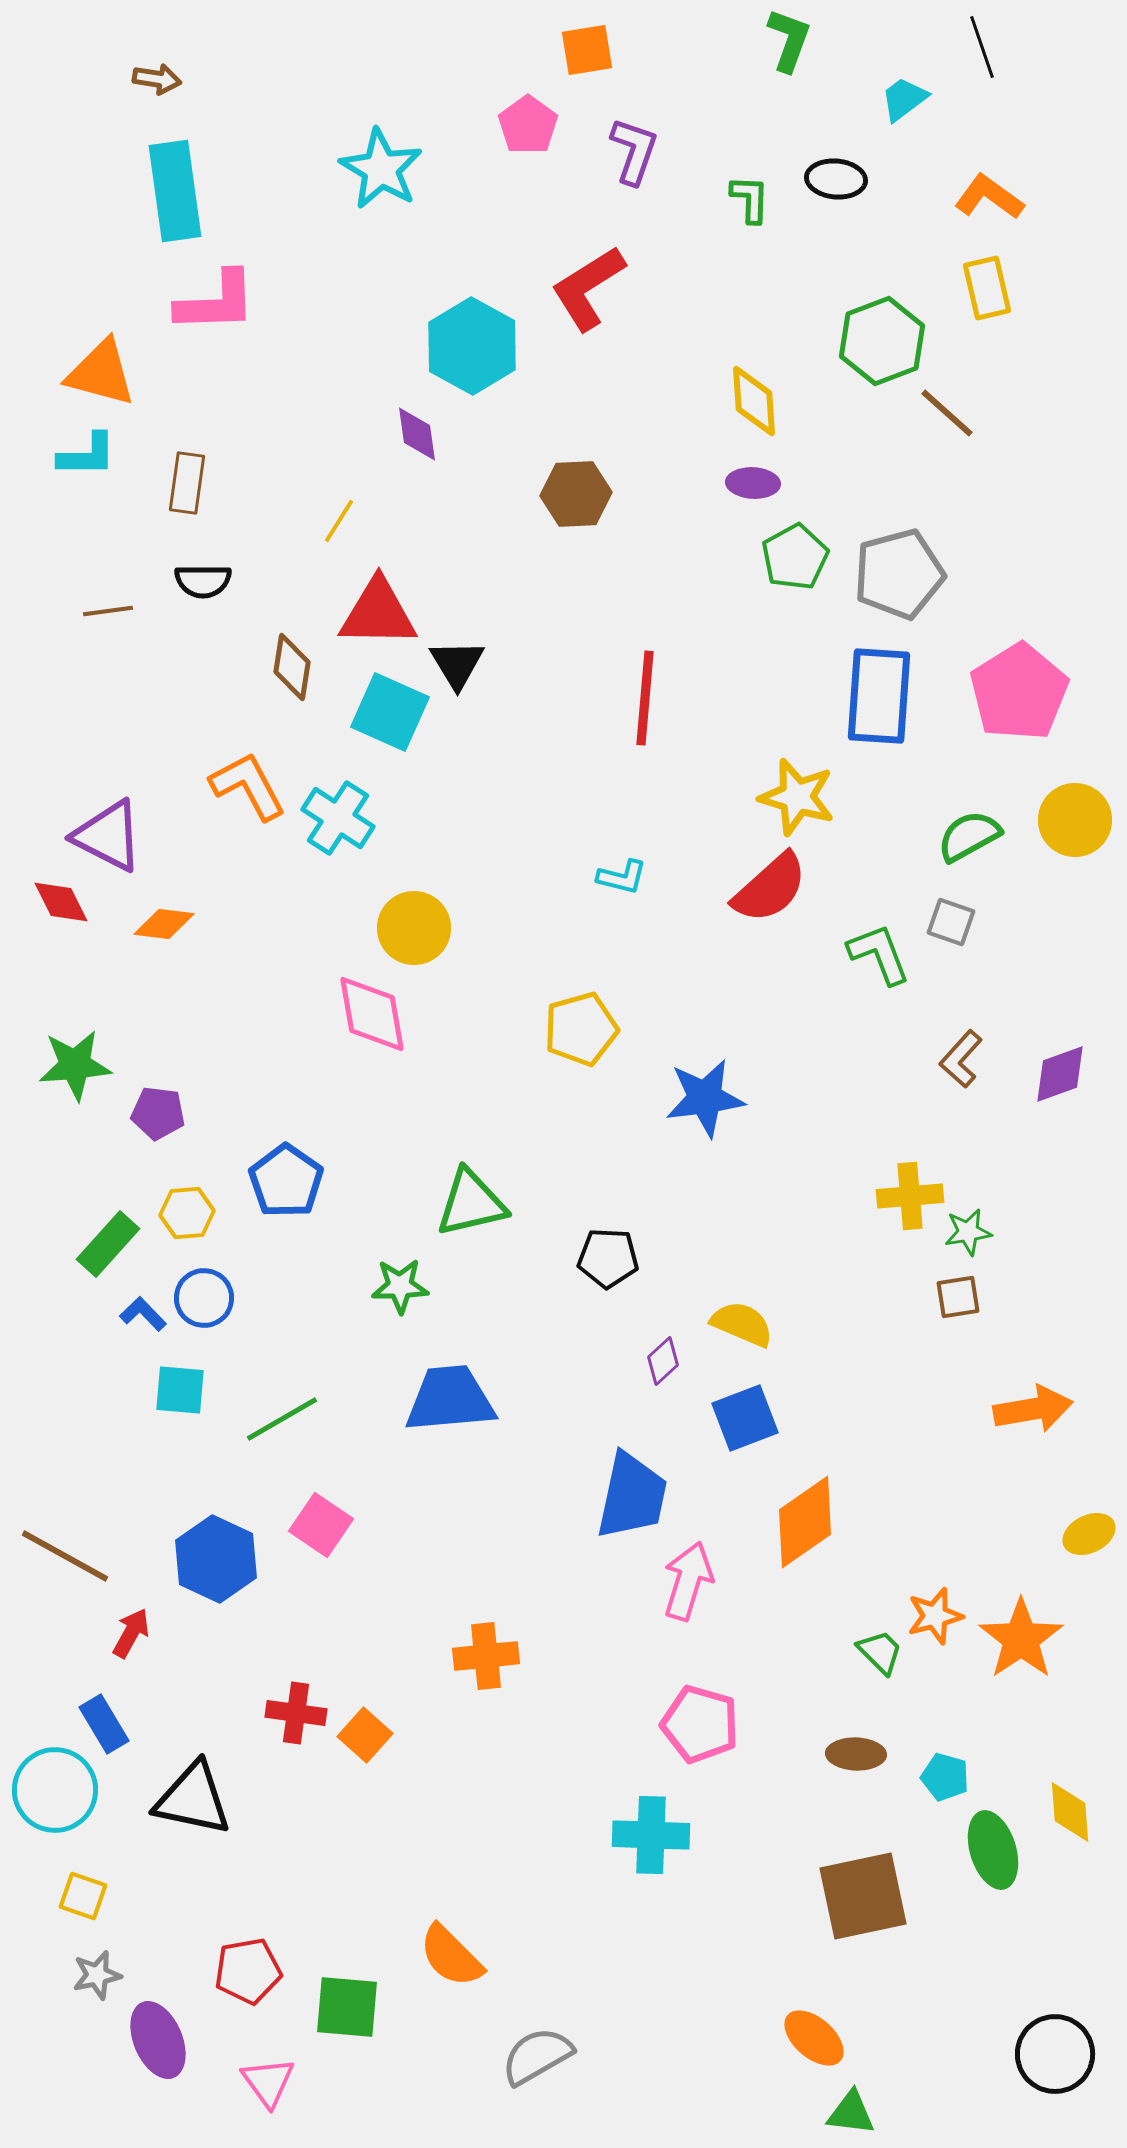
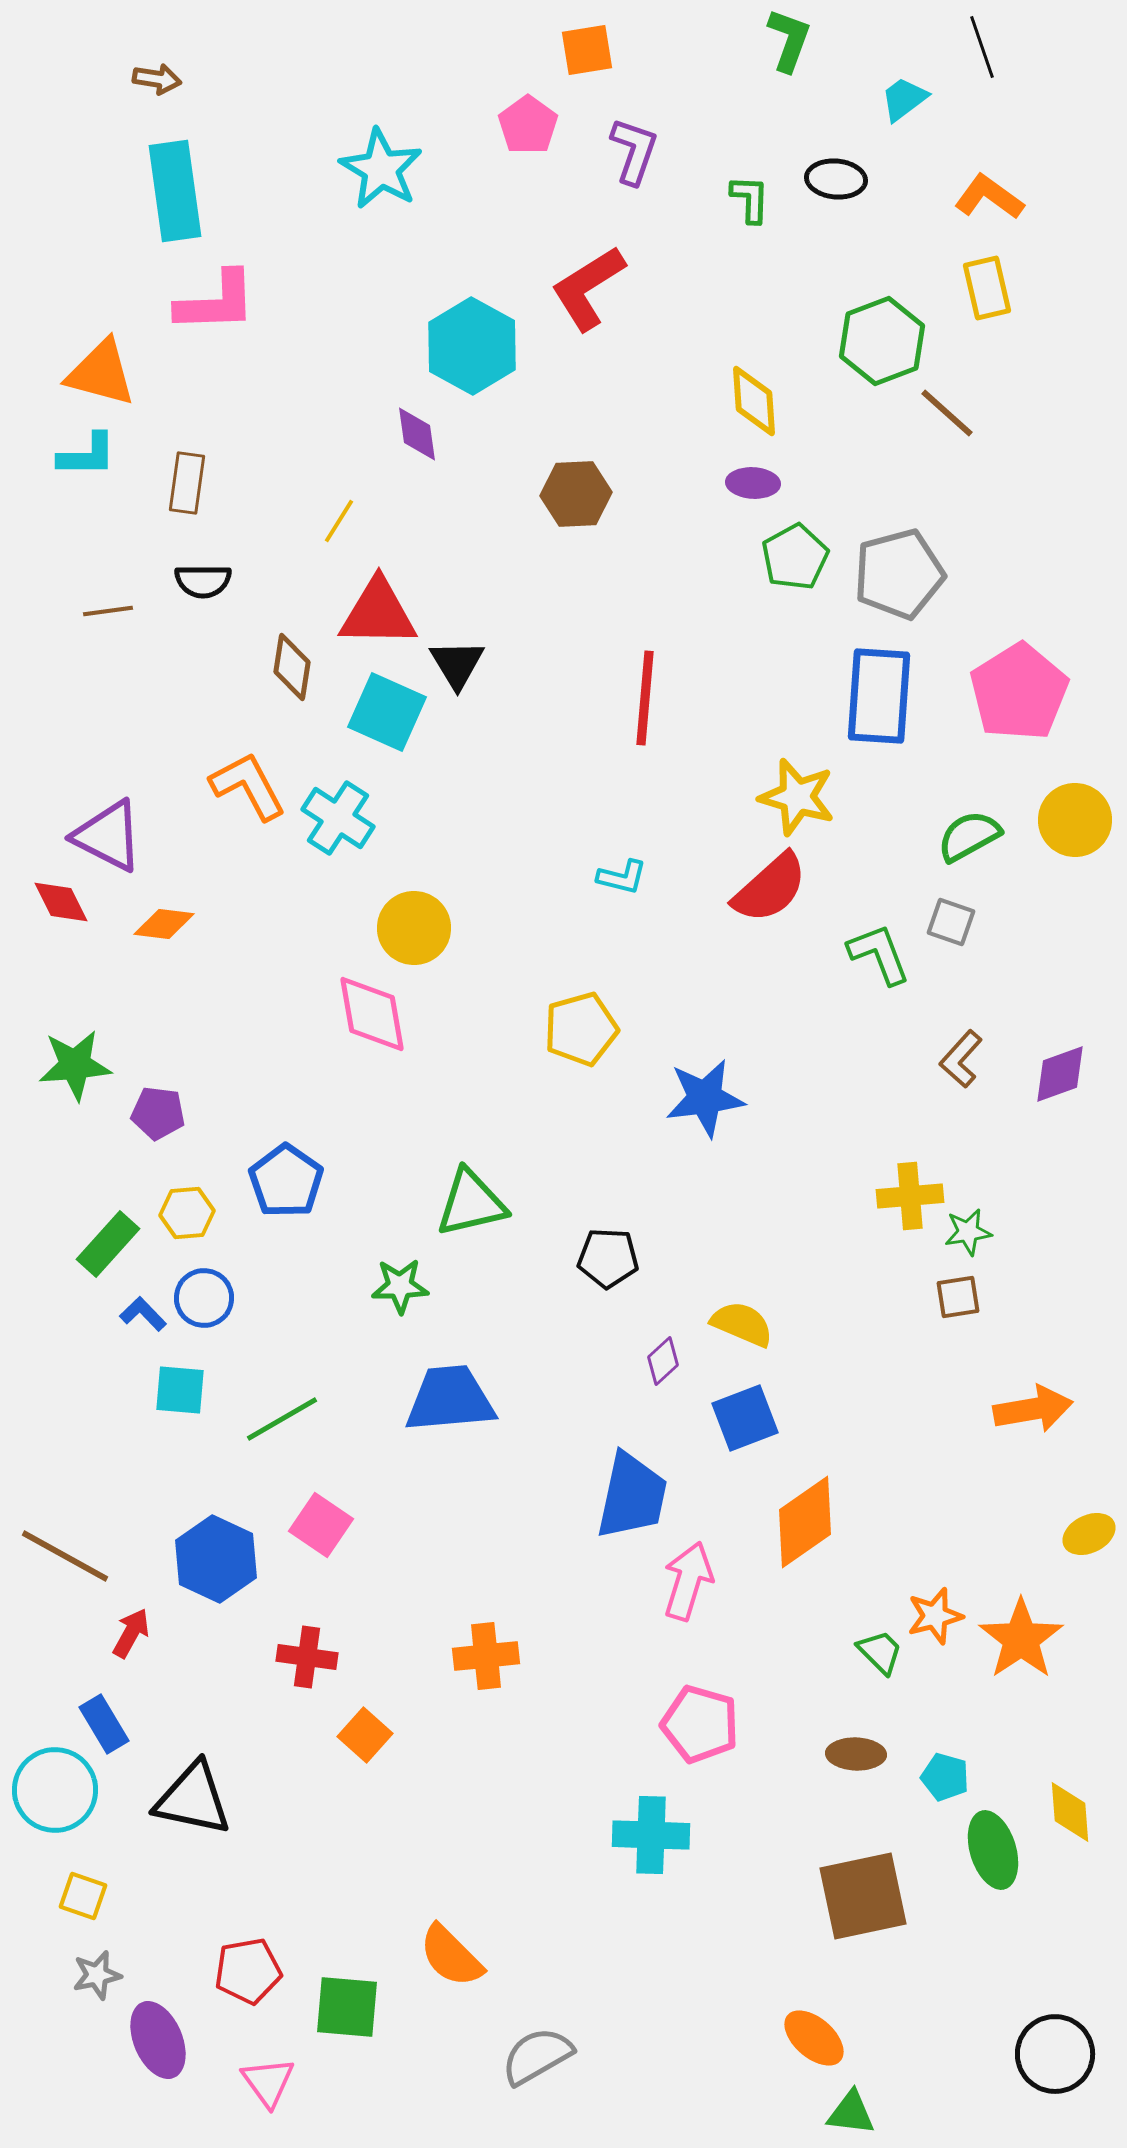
cyan square at (390, 712): moved 3 px left
red cross at (296, 1713): moved 11 px right, 56 px up
